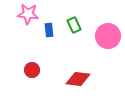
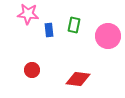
green rectangle: rotated 35 degrees clockwise
